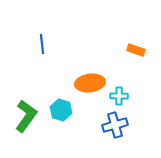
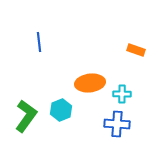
blue line: moved 3 px left, 2 px up
cyan cross: moved 3 px right, 2 px up
cyan hexagon: rotated 20 degrees clockwise
blue cross: moved 2 px right, 1 px up; rotated 20 degrees clockwise
